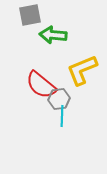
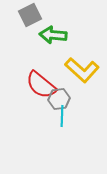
gray square: rotated 15 degrees counterclockwise
yellow L-shape: rotated 116 degrees counterclockwise
